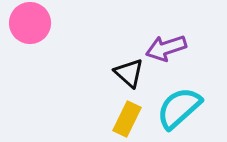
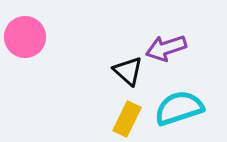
pink circle: moved 5 px left, 14 px down
black triangle: moved 1 px left, 2 px up
cyan semicircle: rotated 24 degrees clockwise
